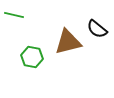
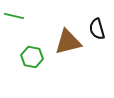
green line: moved 1 px down
black semicircle: rotated 35 degrees clockwise
